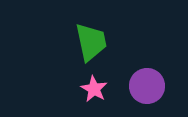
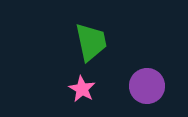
pink star: moved 12 px left
